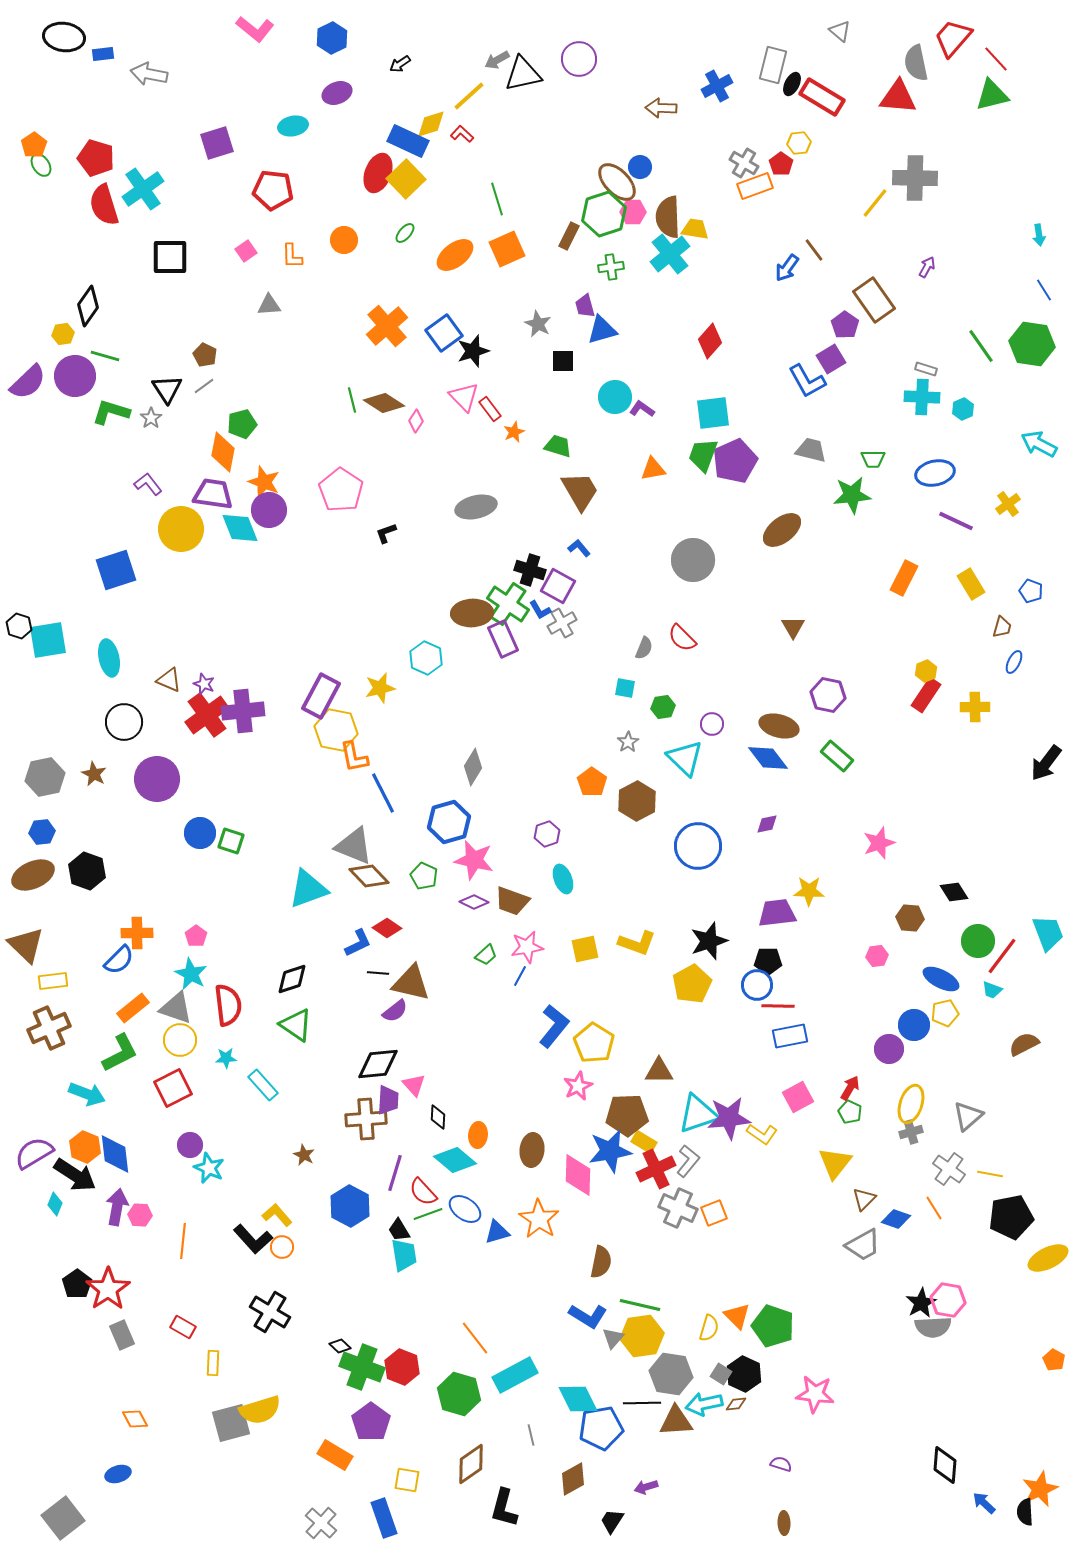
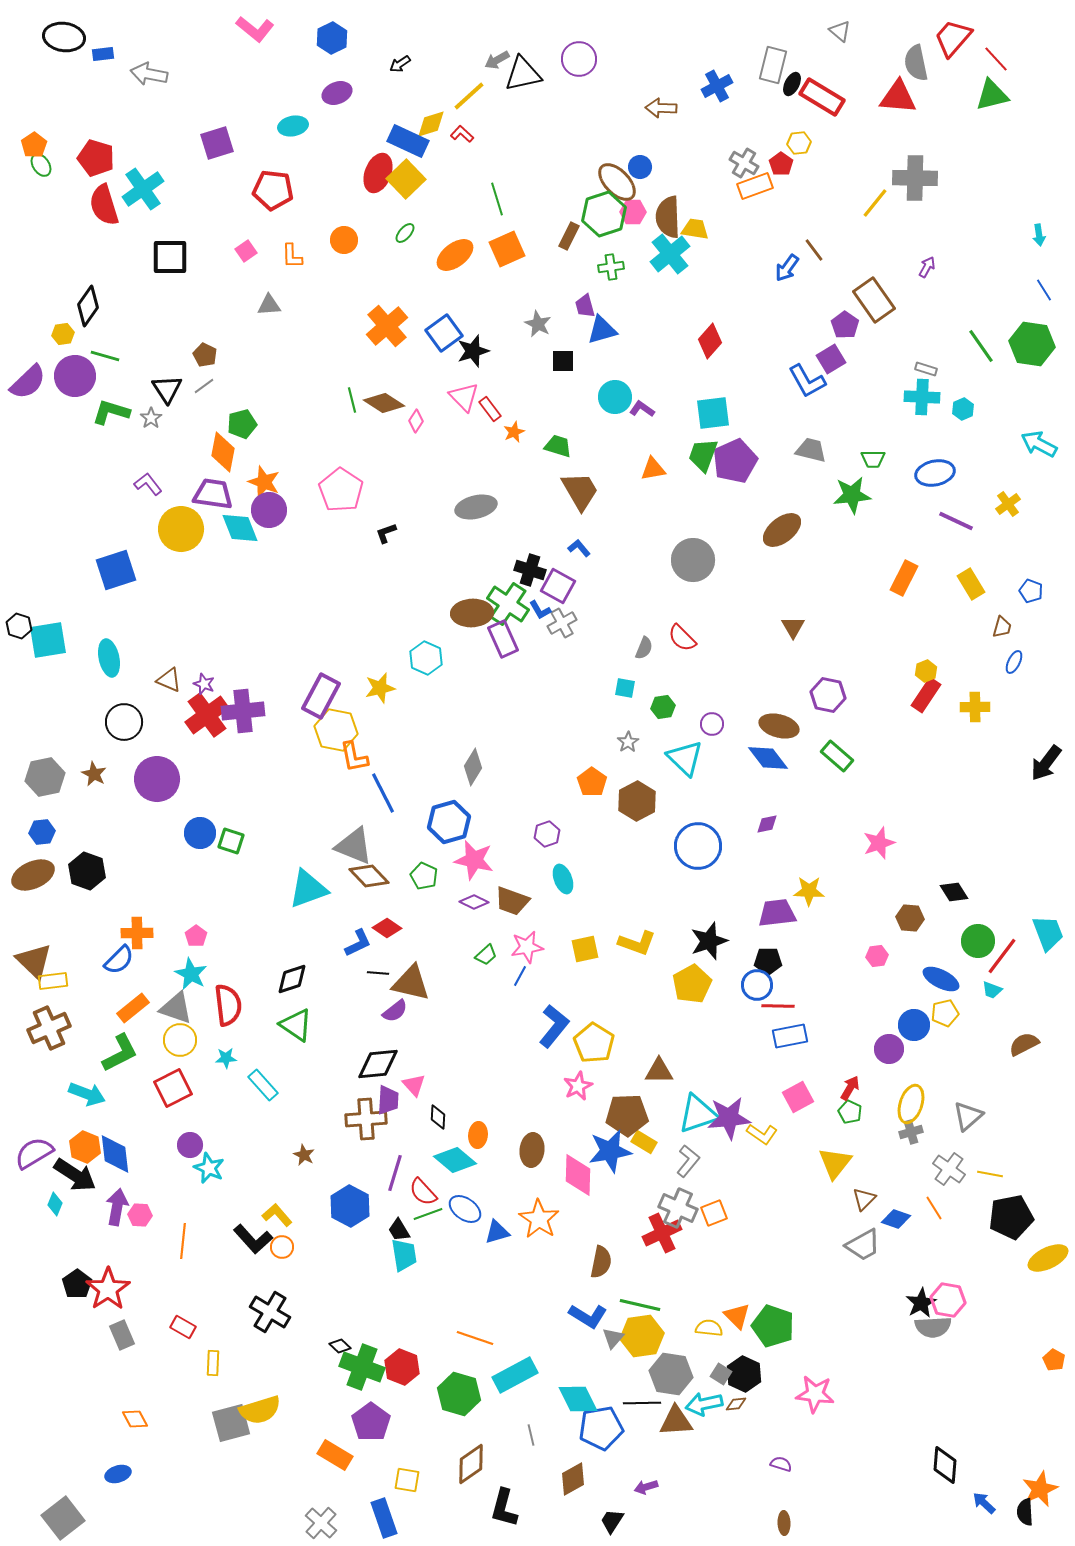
brown triangle at (26, 945): moved 8 px right, 16 px down
red cross at (656, 1169): moved 6 px right, 64 px down
yellow semicircle at (709, 1328): rotated 100 degrees counterclockwise
orange line at (475, 1338): rotated 33 degrees counterclockwise
